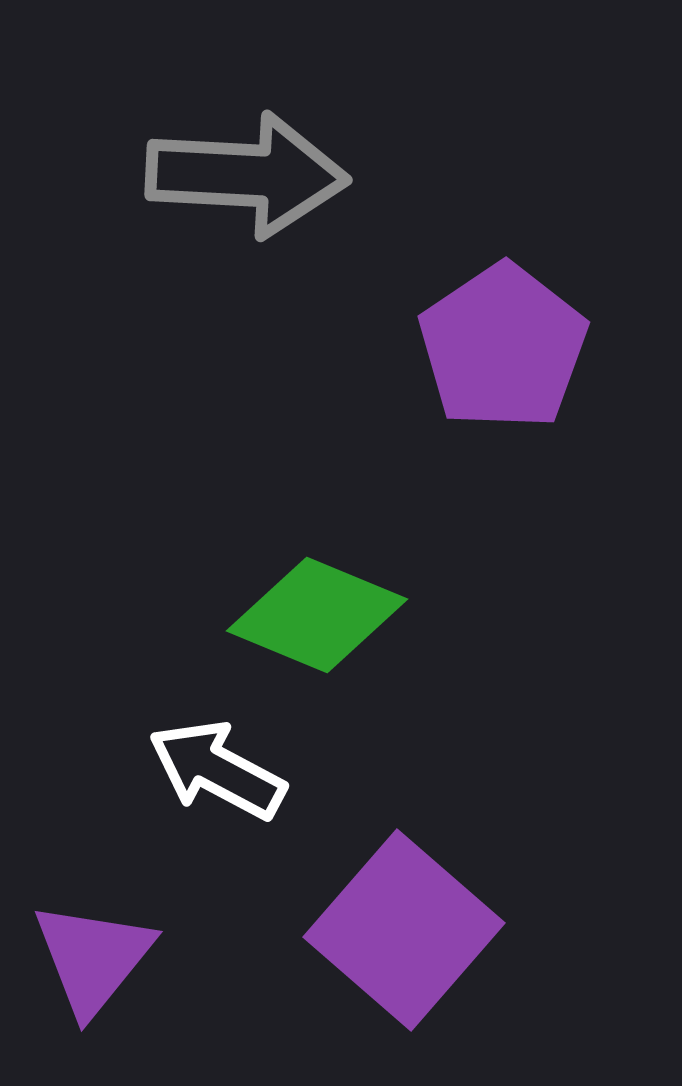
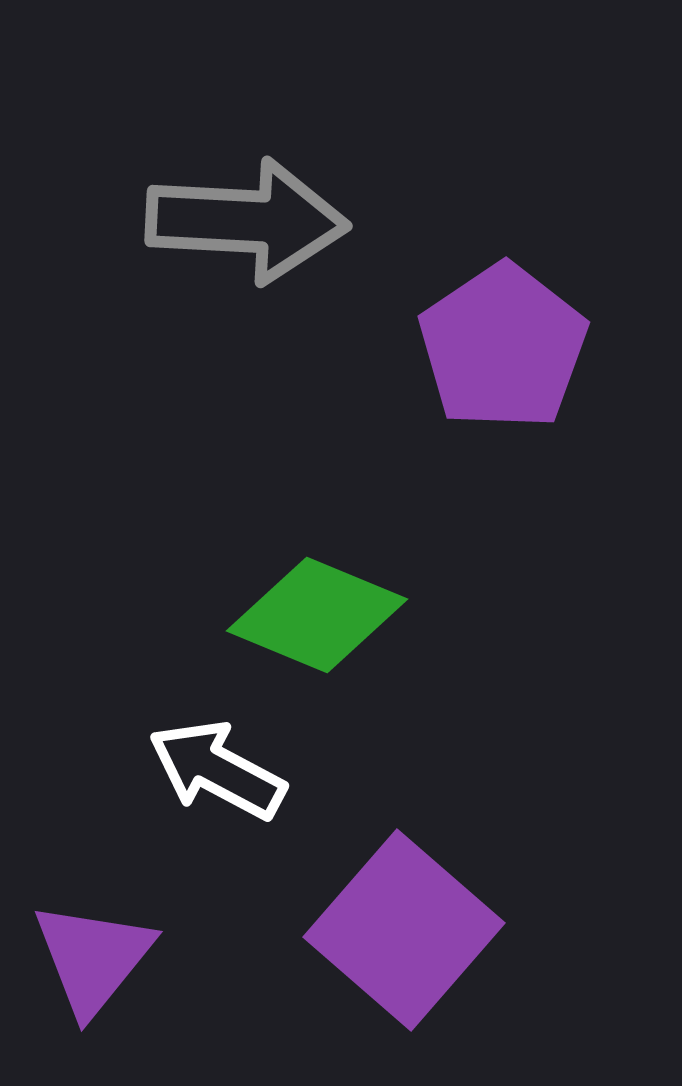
gray arrow: moved 46 px down
